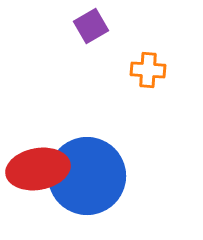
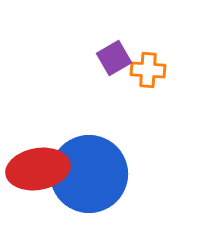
purple square: moved 23 px right, 32 px down
blue circle: moved 2 px right, 2 px up
